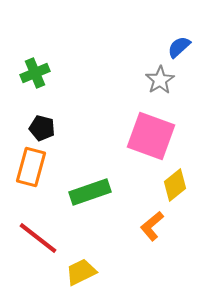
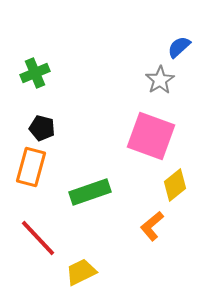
red line: rotated 9 degrees clockwise
